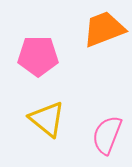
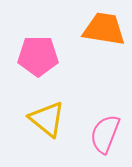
orange trapezoid: rotated 30 degrees clockwise
pink semicircle: moved 2 px left, 1 px up
